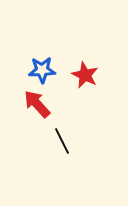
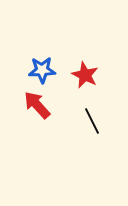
red arrow: moved 1 px down
black line: moved 30 px right, 20 px up
